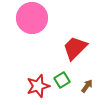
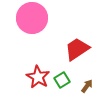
red trapezoid: moved 2 px right, 1 px down; rotated 12 degrees clockwise
red star: moved 9 px up; rotated 25 degrees counterclockwise
